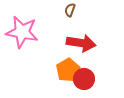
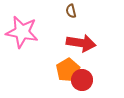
brown semicircle: moved 1 px right, 1 px down; rotated 32 degrees counterclockwise
red circle: moved 2 px left, 1 px down
